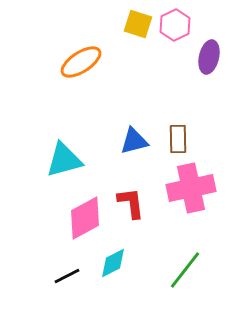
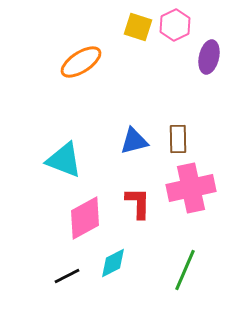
yellow square: moved 3 px down
cyan triangle: rotated 36 degrees clockwise
red L-shape: moved 7 px right; rotated 8 degrees clockwise
green line: rotated 15 degrees counterclockwise
